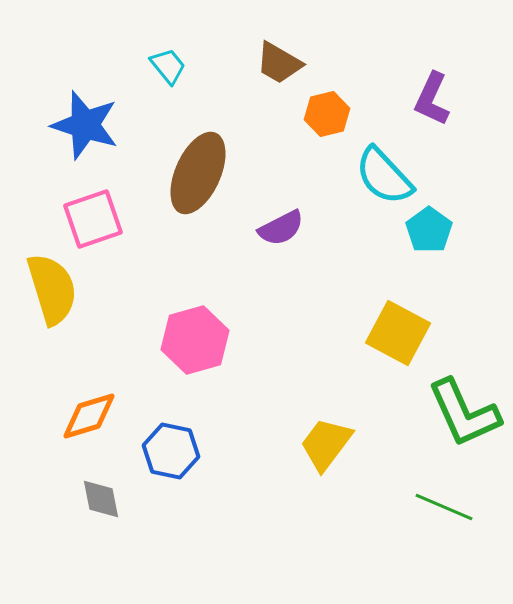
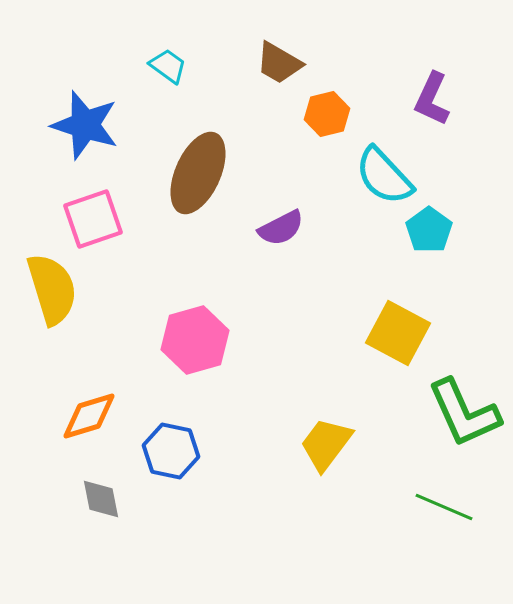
cyan trapezoid: rotated 15 degrees counterclockwise
